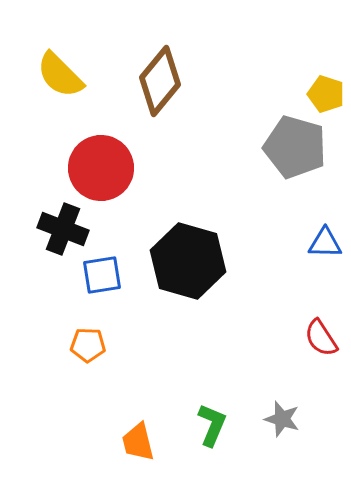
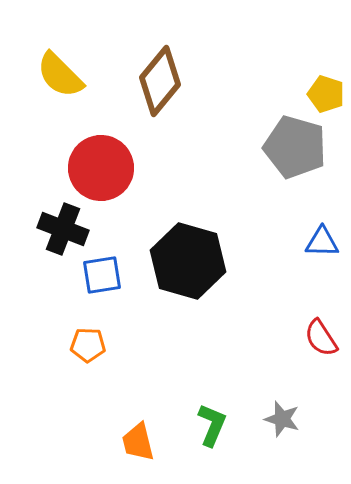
blue triangle: moved 3 px left, 1 px up
